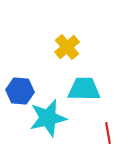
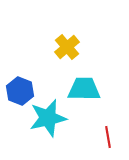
blue hexagon: rotated 16 degrees clockwise
red line: moved 4 px down
